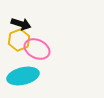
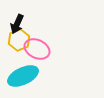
black arrow: moved 4 px left; rotated 96 degrees clockwise
cyan ellipse: rotated 12 degrees counterclockwise
